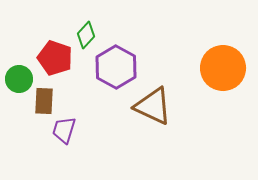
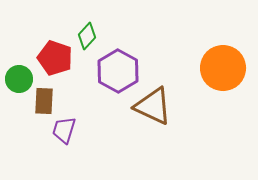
green diamond: moved 1 px right, 1 px down
purple hexagon: moved 2 px right, 4 px down
